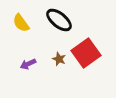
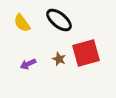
yellow semicircle: moved 1 px right
red square: rotated 20 degrees clockwise
